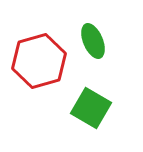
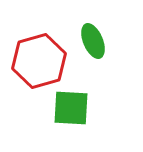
green square: moved 20 px left; rotated 27 degrees counterclockwise
